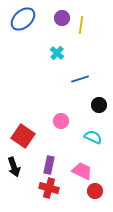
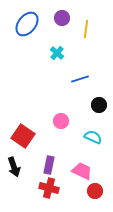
blue ellipse: moved 4 px right, 5 px down; rotated 10 degrees counterclockwise
yellow line: moved 5 px right, 4 px down
